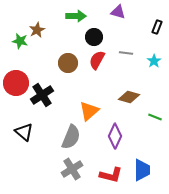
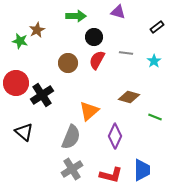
black rectangle: rotated 32 degrees clockwise
